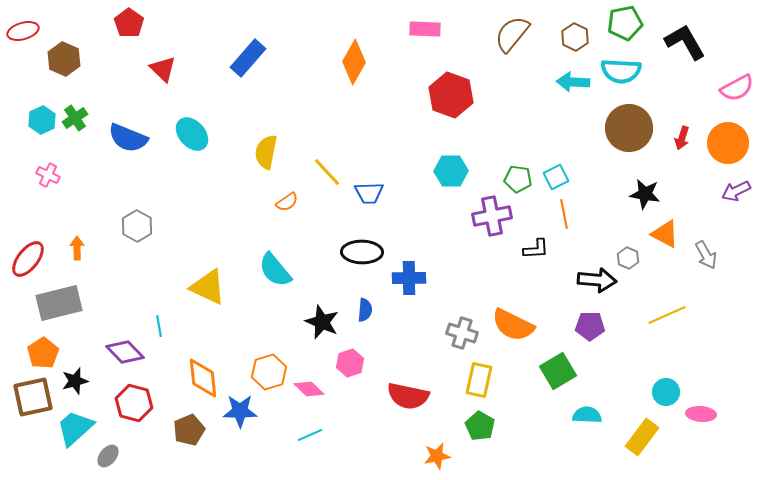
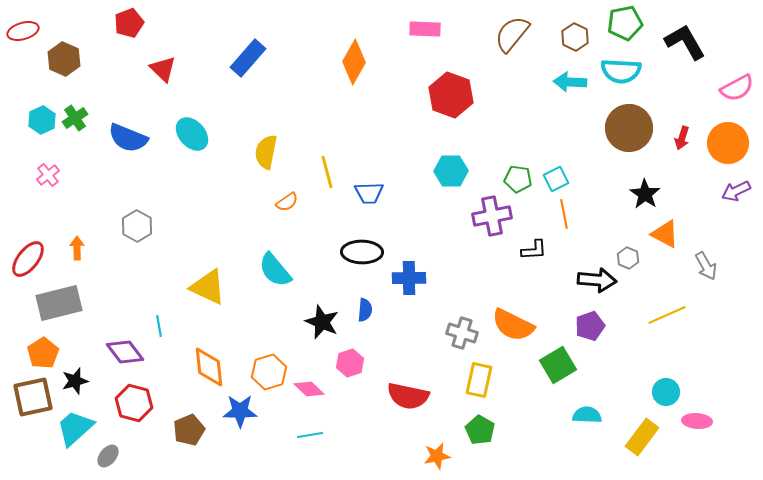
red pentagon at (129, 23): rotated 16 degrees clockwise
cyan arrow at (573, 82): moved 3 px left
yellow line at (327, 172): rotated 28 degrees clockwise
pink cross at (48, 175): rotated 25 degrees clockwise
cyan square at (556, 177): moved 2 px down
black star at (645, 194): rotated 24 degrees clockwise
black L-shape at (536, 249): moved 2 px left, 1 px down
gray arrow at (706, 255): moved 11 px down
purple pentagon at (590, 326): rotated 20 degrees counterclockwise
purple diamond at (125, 352): rotated 6 degrees clockwise
green square at (558, 371): moved 6 px up
orange diamond at (203, 378): moved 6 px right, 11 px up
pink ellipse at (701, 414): moved 4 px left, 7 px down
green pentagon at (480, 426): moved 4 px down
cyan line at (310, 435): rotated 15 degrees clockwise
